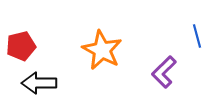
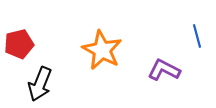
red pentagon: moved 2 px left, 2 px up
purple L-shape: moved 2 px up; rotated 72 degrees clockwise
black arrow: moved 1 px right, 1 px down; rotated 68 degrees counterclockwise
